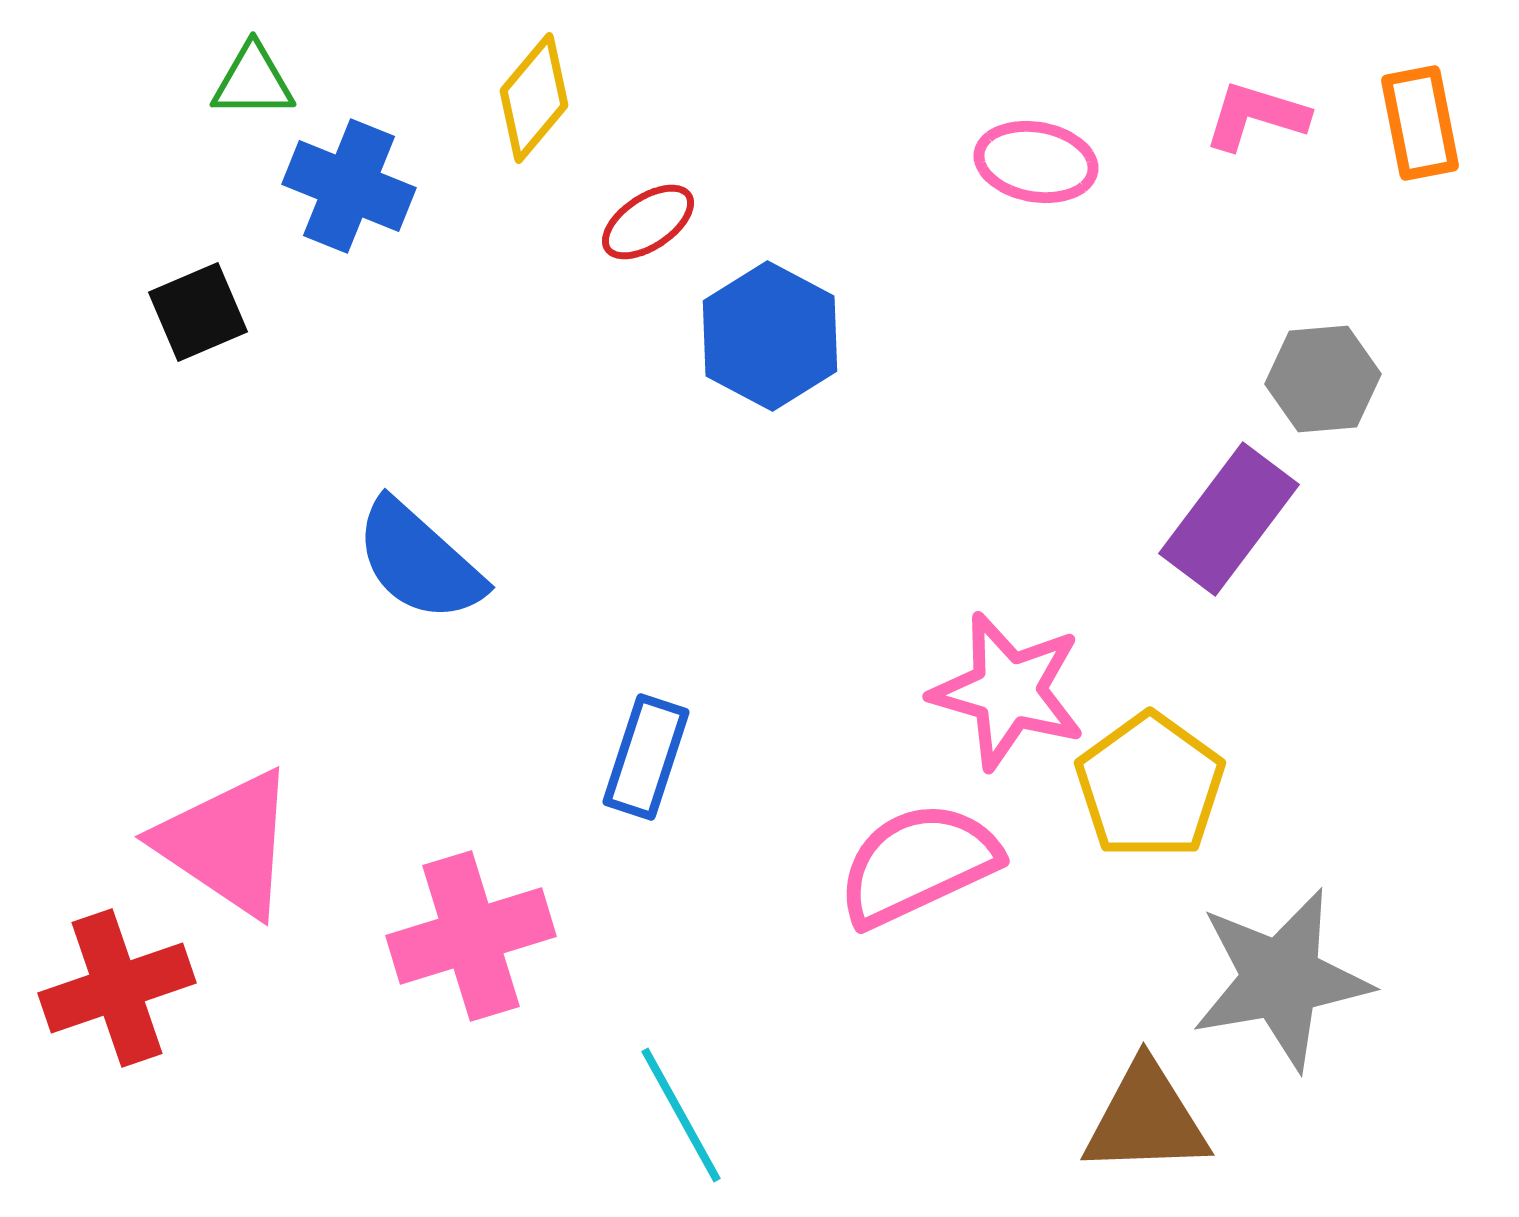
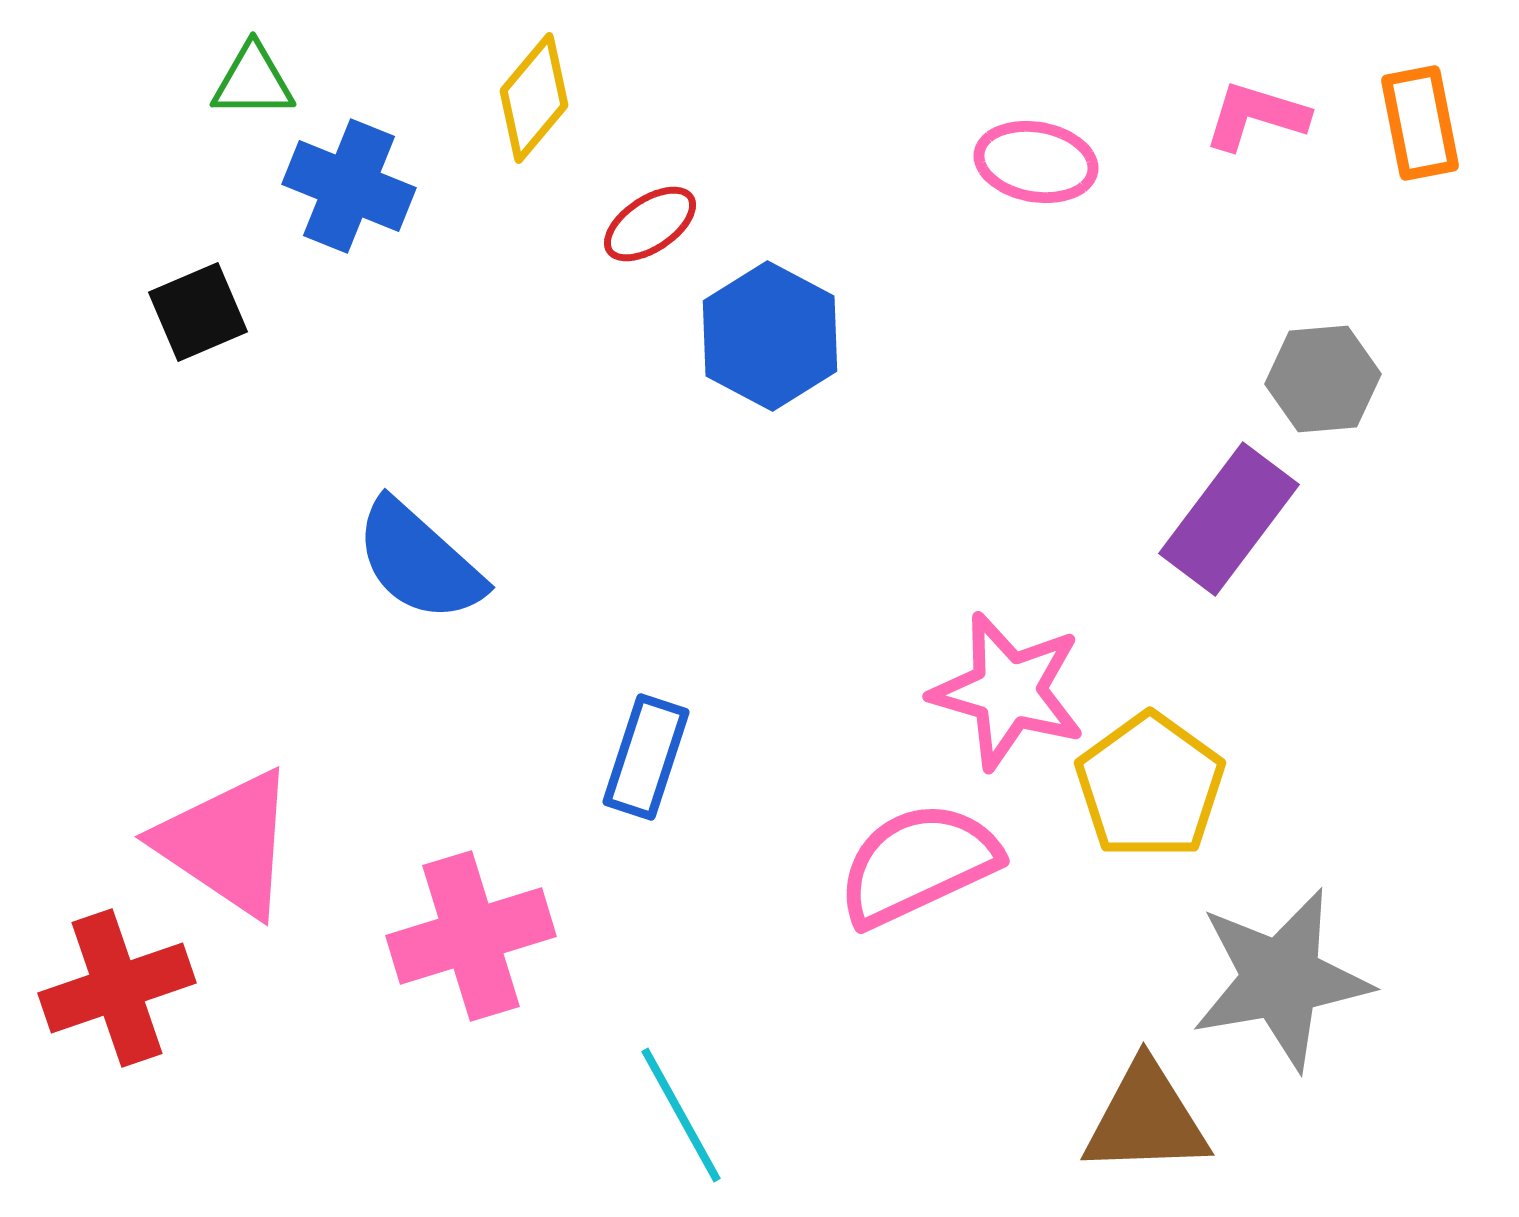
red ellipse: moved 2 px right, 2 px down
